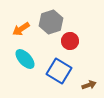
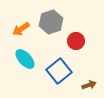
red circle: moved 6 px right
blue square: rotated 20 degrees clockwise
